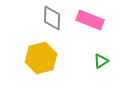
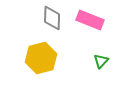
green triangle: rotated 14 degrees counterclockwise
